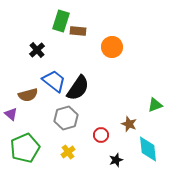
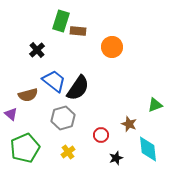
gray hexagon: moved 3 px left
black star: moved 2 px up
